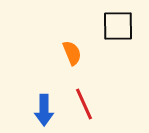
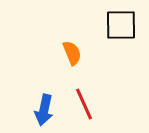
black square: moved 3 px right, 1 px up
blue arrow: rotated 12 degrees clockwise
